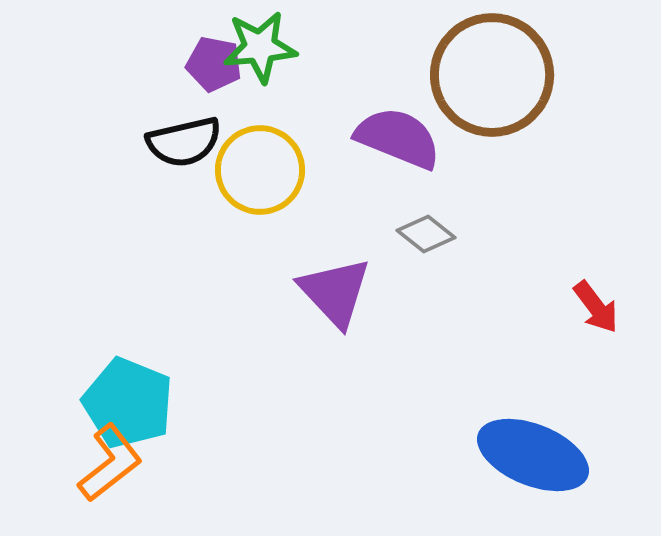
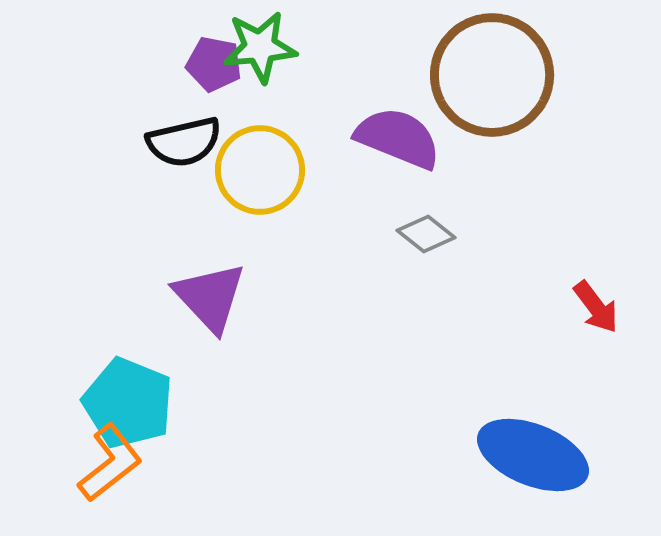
purple triangle: moved 125 px left, 5 px down
